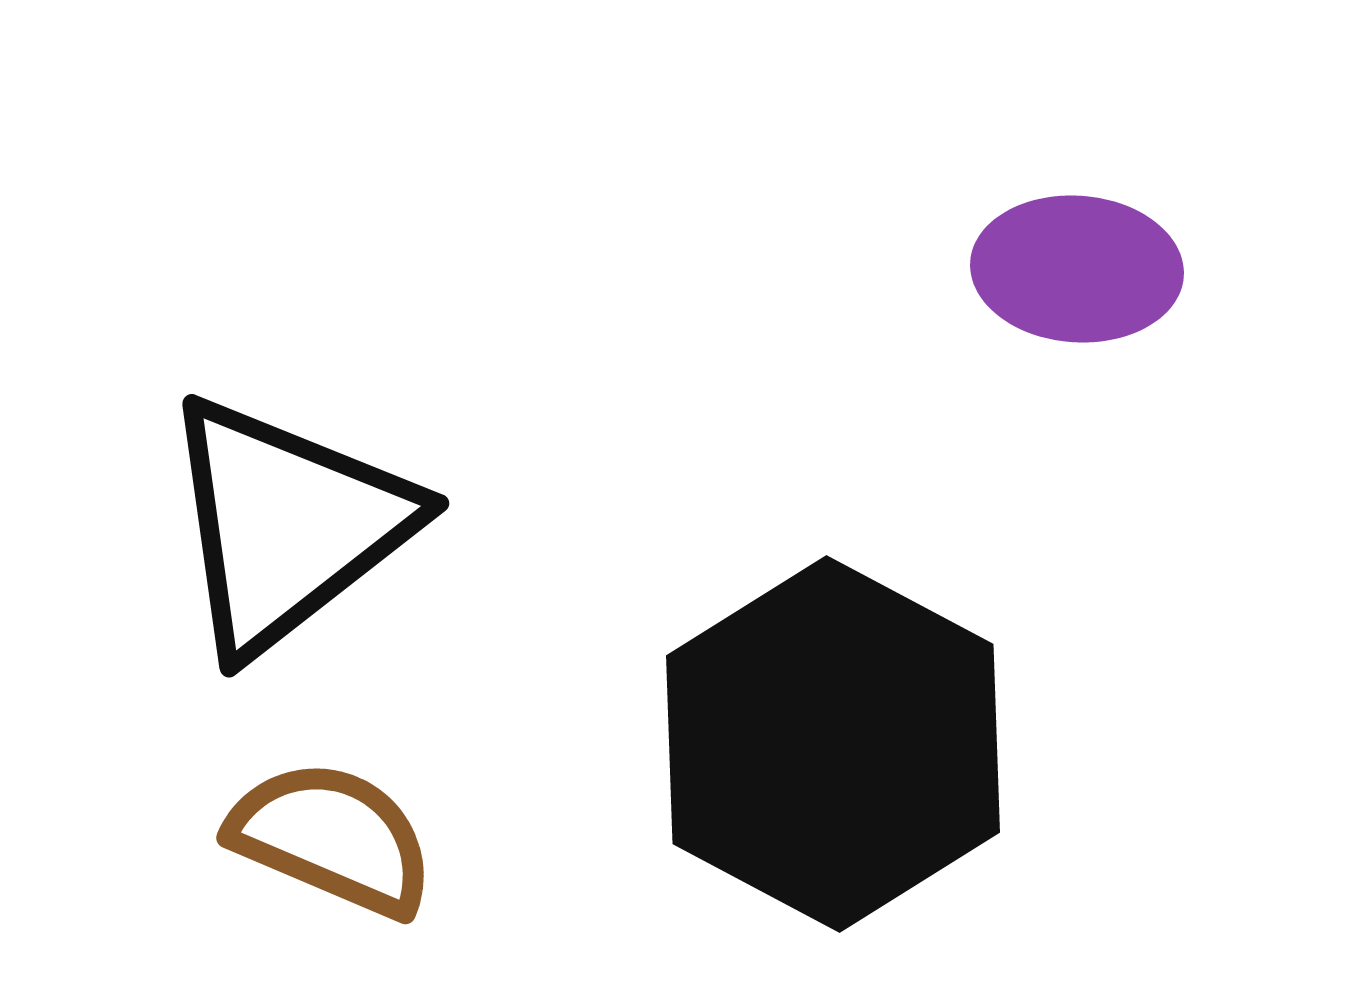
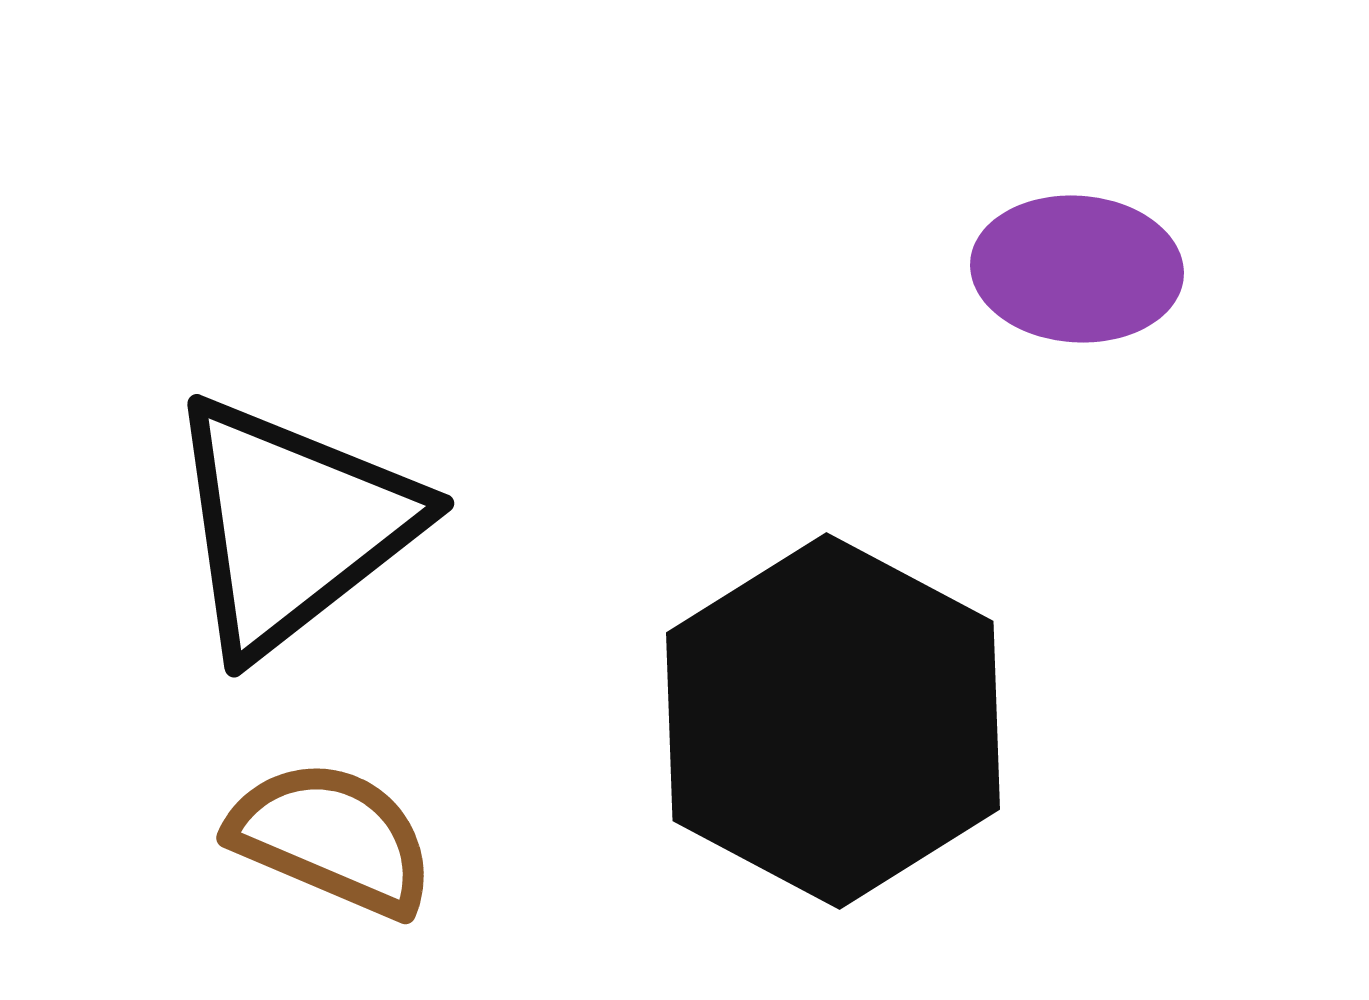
black triangle: moved 5 px right
black hexagon: moved 23 px up
